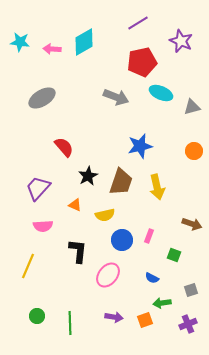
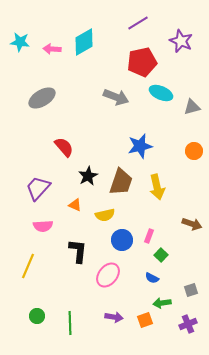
green square: moved 13 px left; rotated 24 degrees clockwise
